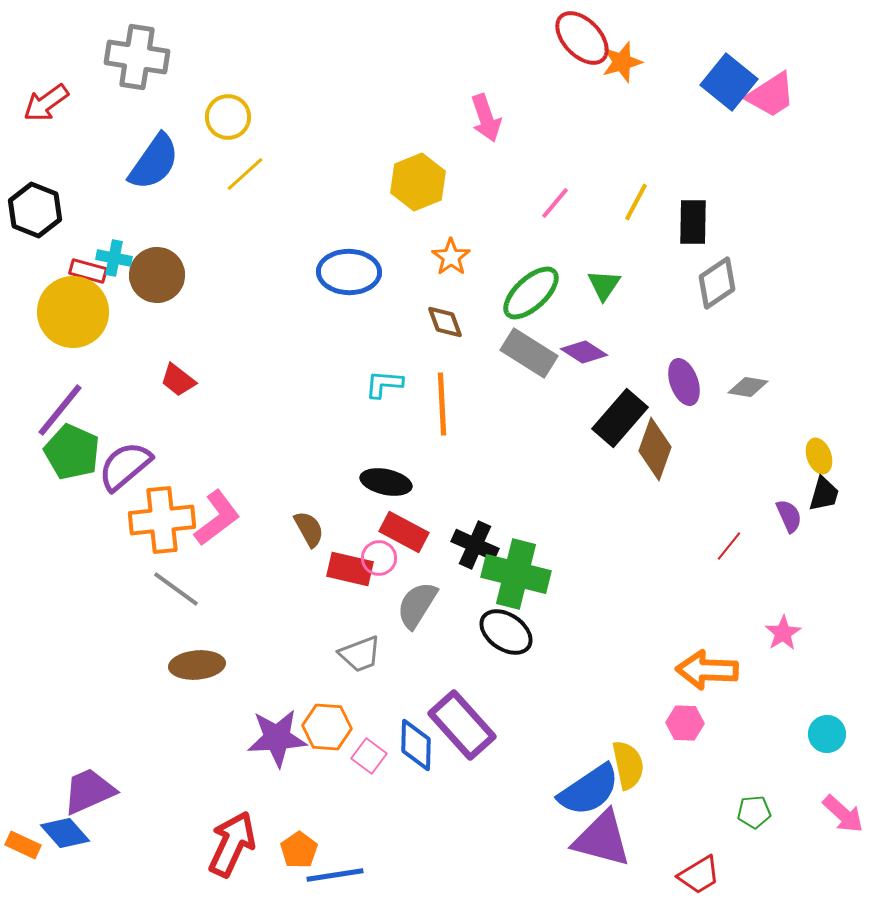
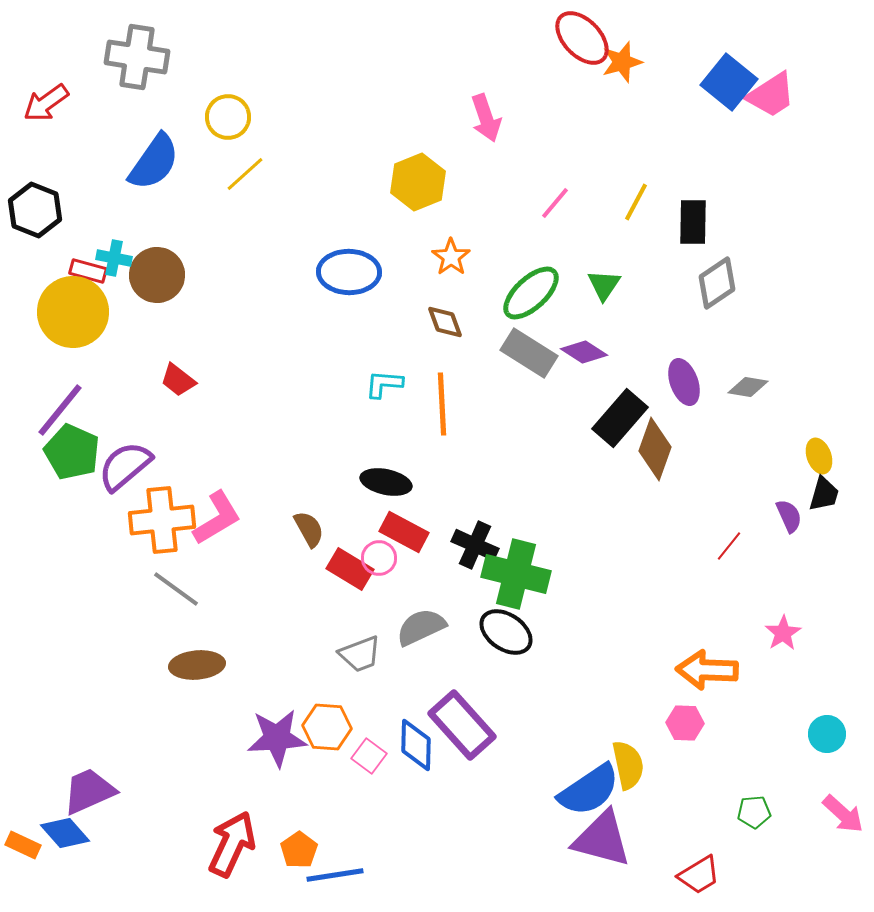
pink L-shape at (217, 518): rotated 6 degrees clockwise
red rectangle at (350, 569): rotated 18 degrees clockwise
gray semicircle at (417, 605): moved 4 px right, 22 px down; rotated 33 degrees clockwise
